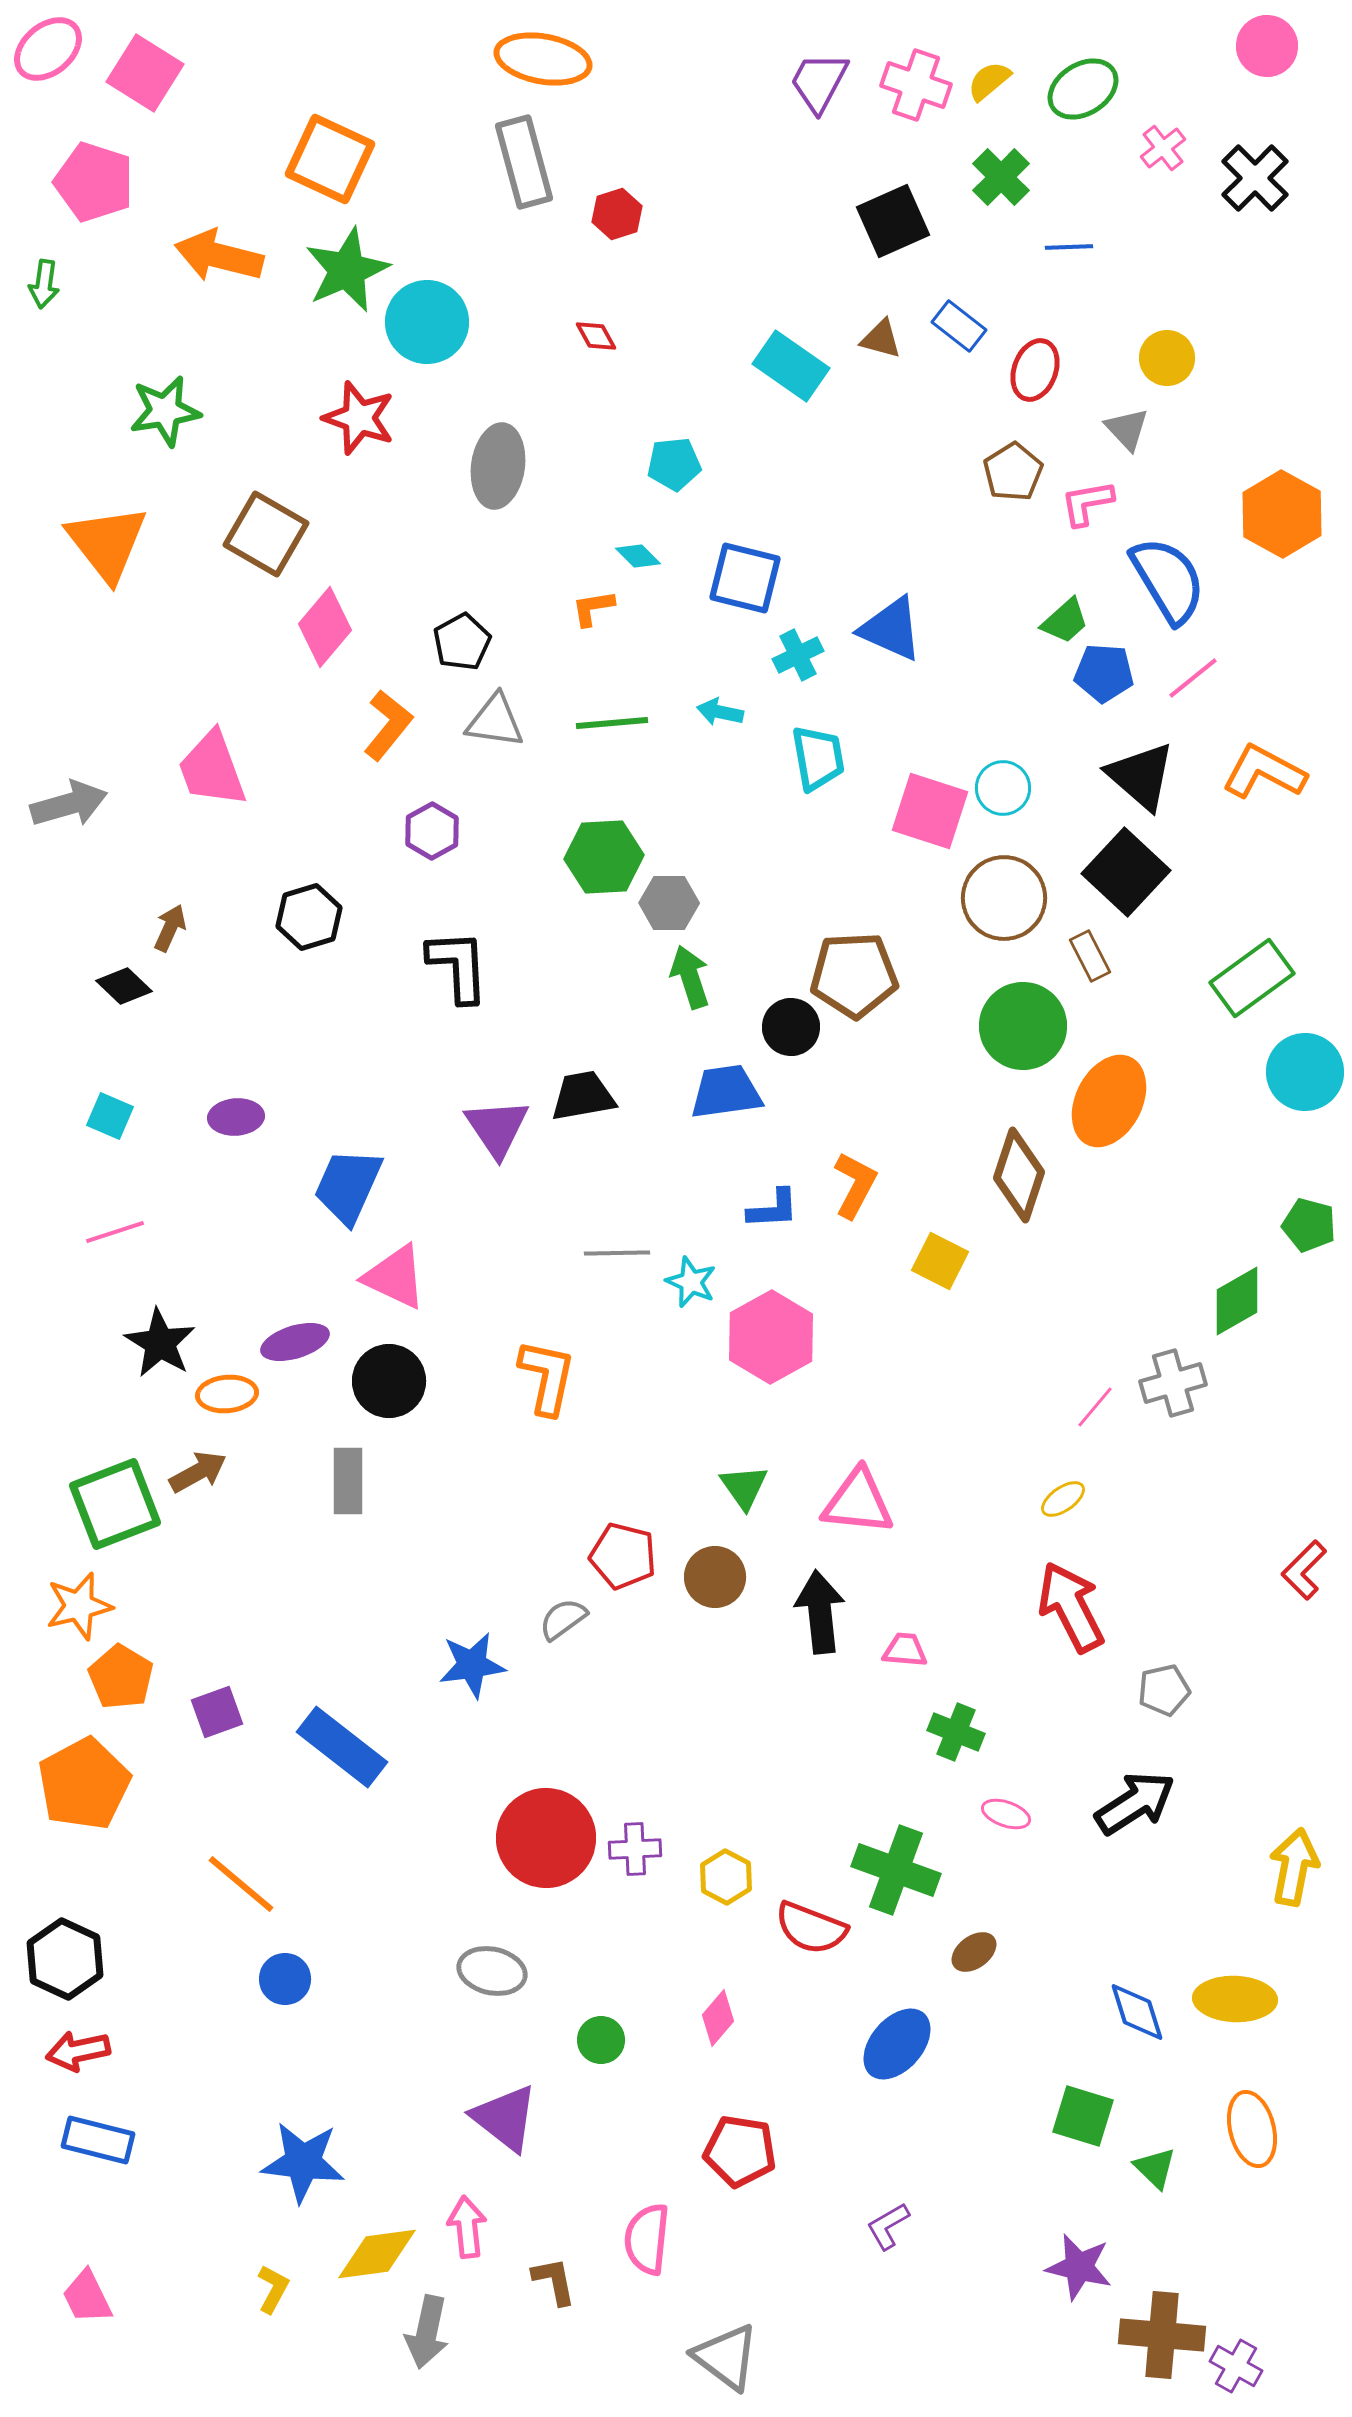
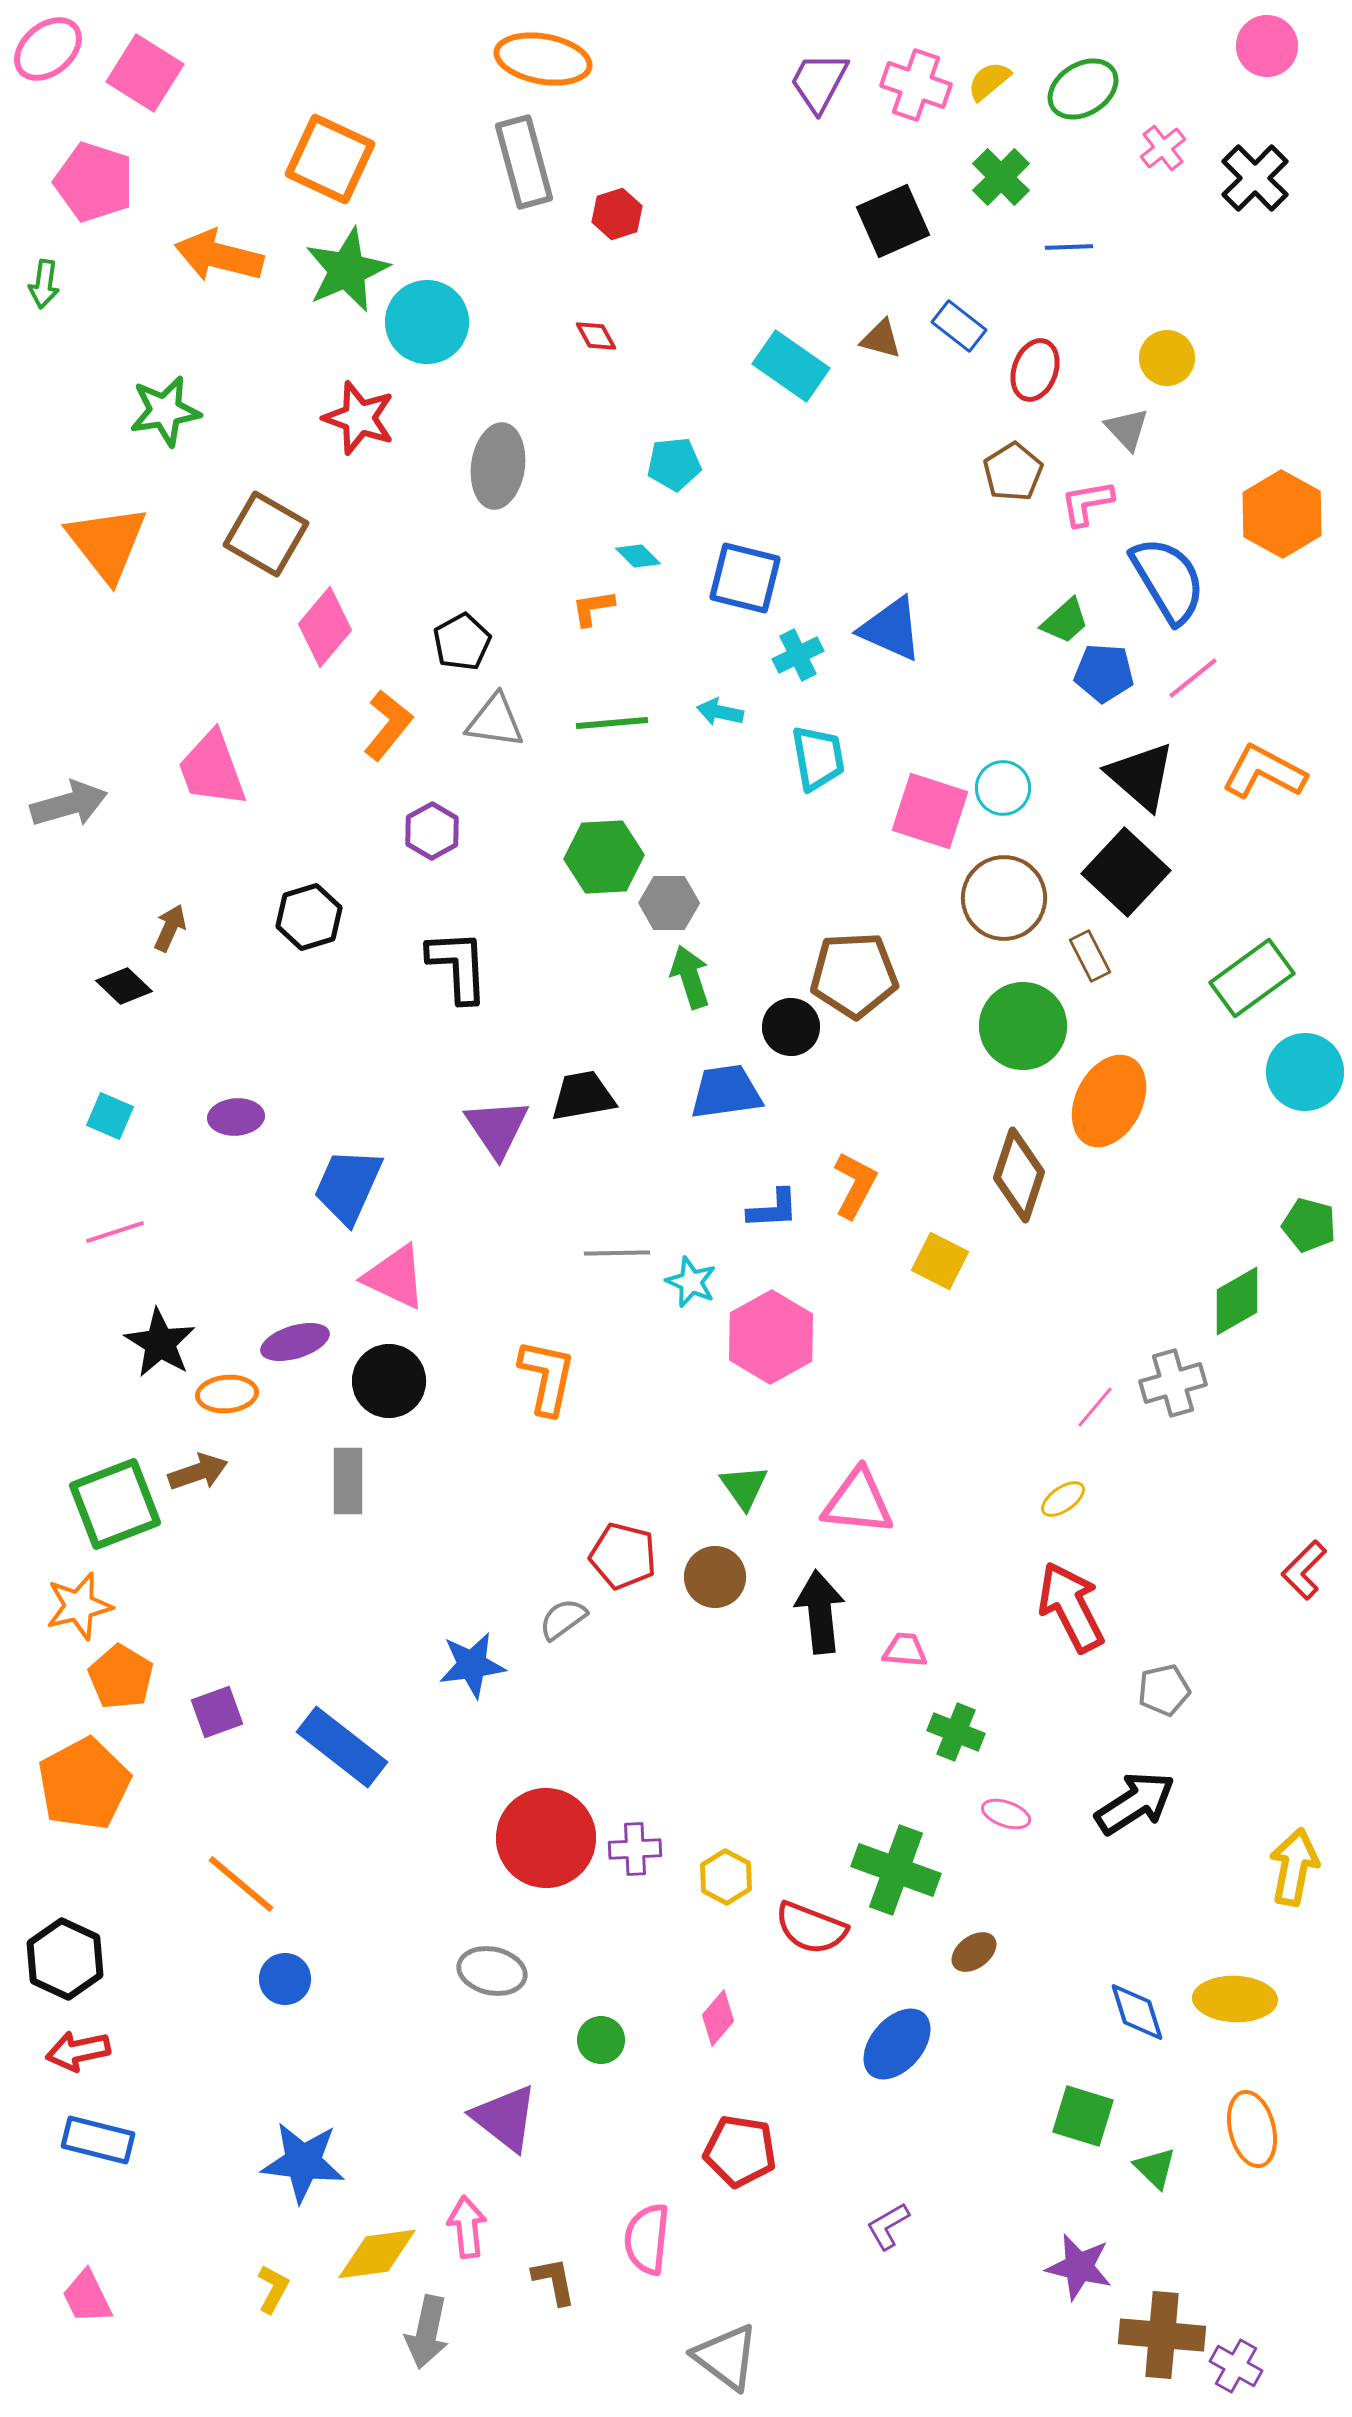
brown arrow at (198, 1472): rotated 10 degrees clockwise
